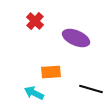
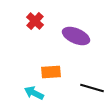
purple ellipse: moved 2 px up
black line: moved 1 px right, 1 px up
